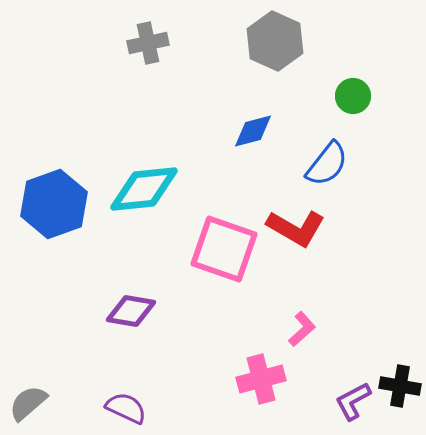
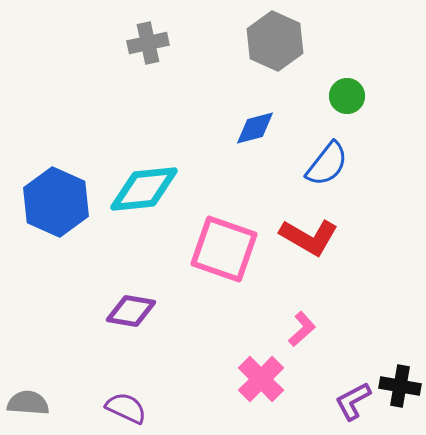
green circle: moved 6 px left
blue diamond: moved 2 px right, 3 px up
blue hexagon: moved 2 px right, 2 px up; rotated 16 degrees counterclockwise
red L-shape: moved 13 px right, 9 px down
pink cross: rotated 30 degrees counterclockwise
gray semicircle: rotated 45 degrees clockwise
